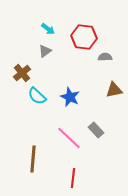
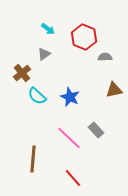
red hexagon: rotated 15 degrees clockwise
gray triangle: moved 1 px left, 3 px down
red line: rotated 48 degrees counterclockwise
